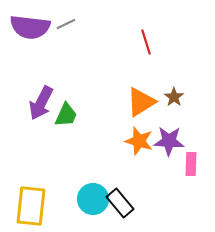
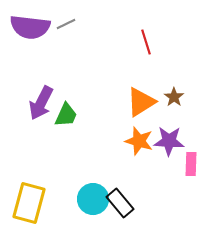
yellow rectangle: moved 2 px left, 3 px up; rotated 9 degrees clockwise
